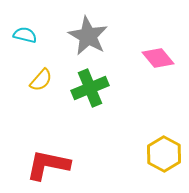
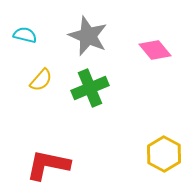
gray star: rotated 6 degrees counterclockwise
pink diamond: moved 3 px left, 8 px up
